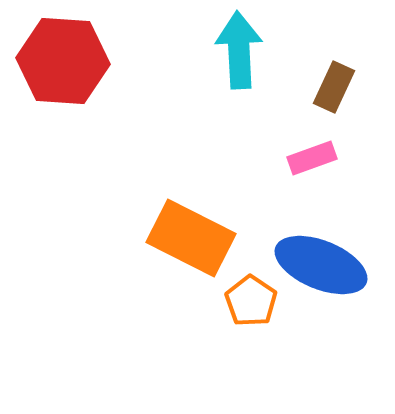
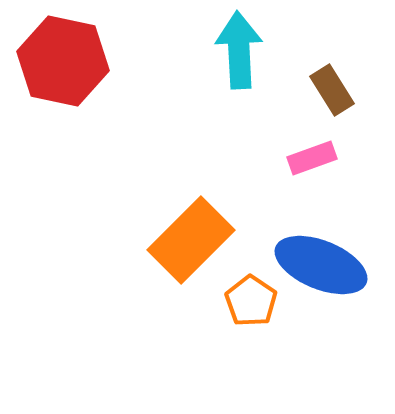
red hexagon: rotated 8 degrees clockwise
brown rectangle: moved 2 px left, 3 px down; rotated 57 degrees counterclockwise
orange rectangle: moved 2 px down; rotated 72 degrees counterclockwise
